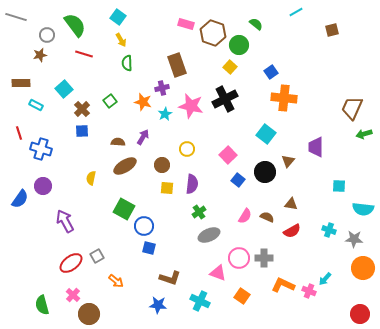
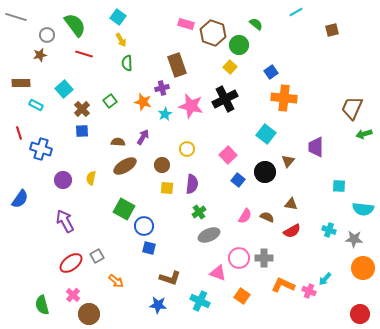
purple circle at (43, 186): moved 20 px right, 6 px up
